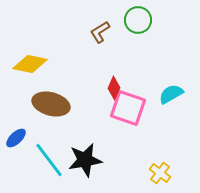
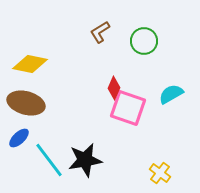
green circle: moved 6 px right, 21 px down
brown ellipse: moved 25 px left, 1 px up
blue ellipse: moved 3 px right
